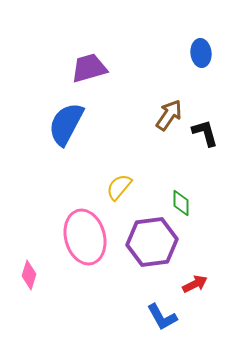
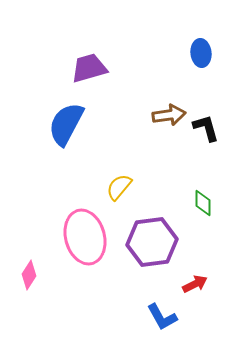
brown arrow: rotated 48 degrees clockwise
black L-shape: moved 1 px right, 5 px up
green diamond: moved 22 px right
pink diamond: rotated 16 degrees clockwise
